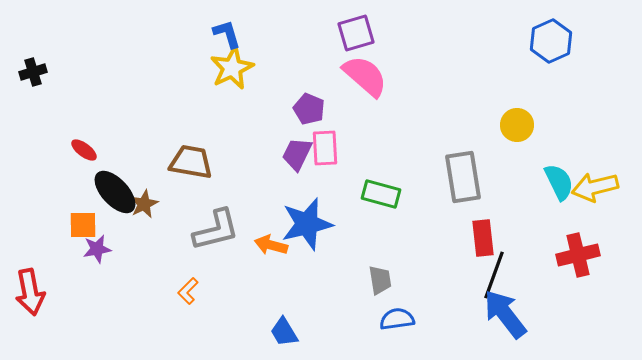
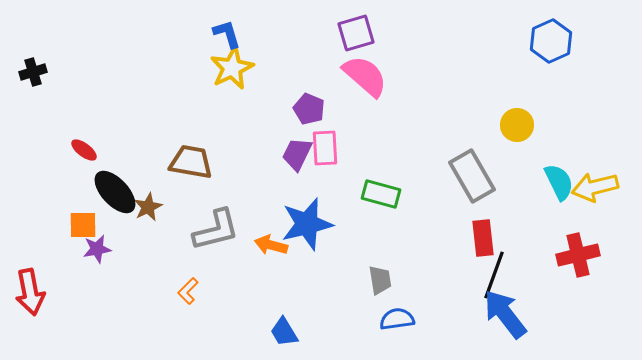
gray rectangle: moved 9 px right, 1 px up; rotated 21 degrees counterclockwise
brown star: moved 4 px right, 3 px down
